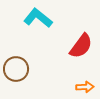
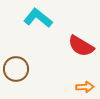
red semicircle: rotated 84 degrees clockwise
